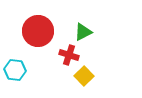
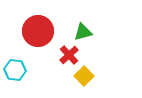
green triangle: rotated 12 degrees clockwise
red cross: rotated 30 degrees clockwise
